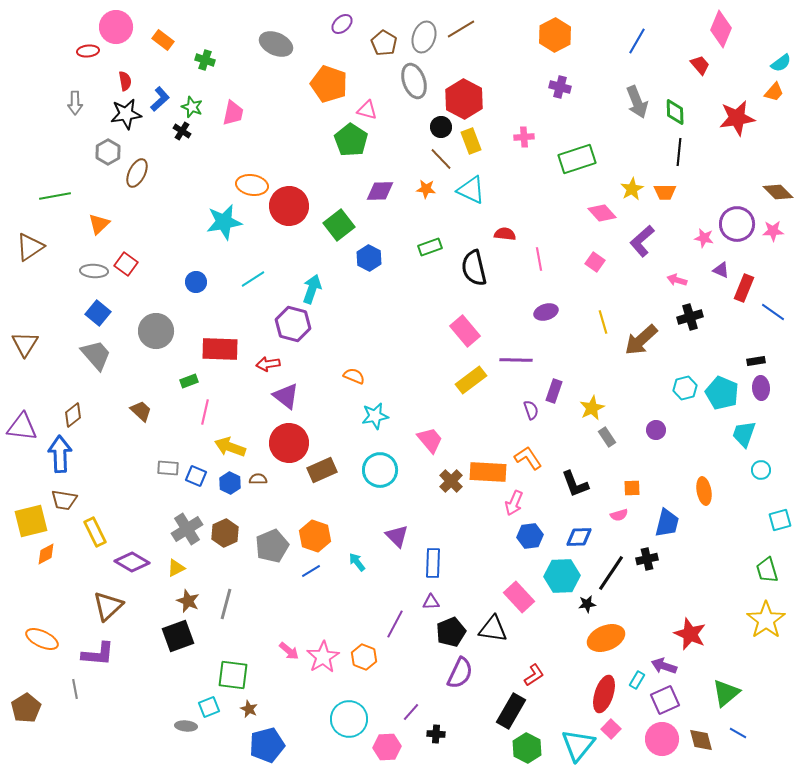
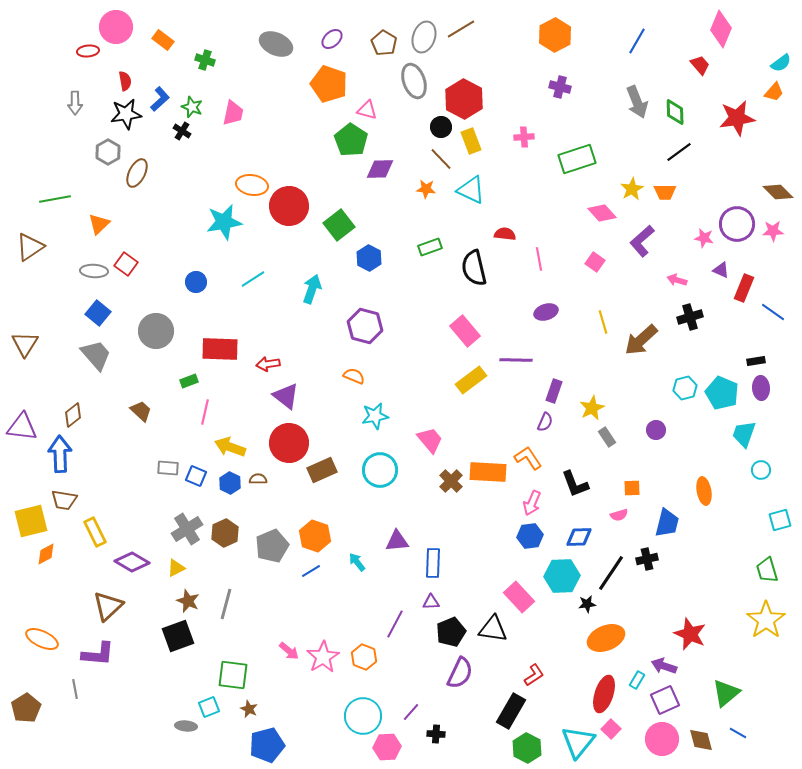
purple ellipse at (342, 24): moved 10 px left, 15 px down
black line at (679, 152): rotated 48 degrees clockwise
purple diamond at (380, 191): moved 22 px up
green line at (55, 196): moved 3 px down
purple hexagon at (293, 324): moved 72 px right, 2 px down
purple semicircle at (531, 410): moved 14 px right, 12 px down; rotated 42 degrees clockwise
pink arrow at (514, 503): moved 18 px right
purple triangle at (397, 536): moved 5 px down; rotated 50 degrees counterclockwise
cyan circle at (349, 719): moved 14 px right, 3 px up
cyan triangle at (578, 745): moved 3 px up
